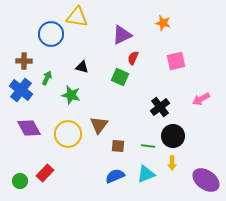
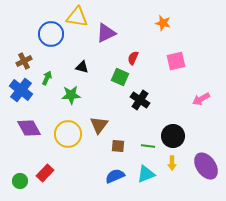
purple triangle: moved 16 px left, 2 px up
brown cross: rotated 28 degrees counterclockwise
green star: rotated 18 degrees counterclockwise
black cross: moved 20 px left, 7 px up; rotated 18 degrees counterclockwise
purple ellipse: moved 14 px up; rotated 20 degrees clockwise
